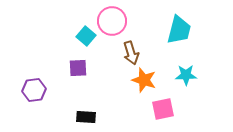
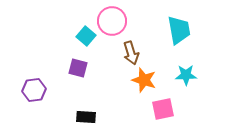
cyan trapezoid: rotated 24 degrees counterclockwise
purple square: rotated 18 degrees clockwise
